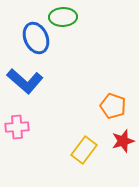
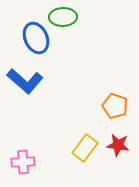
orange pentagon: moved 2 px right
pink cross: moved 6 px right, 35 px down
red star: moved 5 px left, 4 px down; rotated 25 degrees clockwise
yellow rectangle: moved 1 px right, 2 px up
